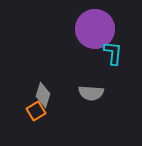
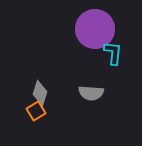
gray diamond: moved 3 px left, 2 px up
